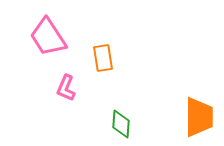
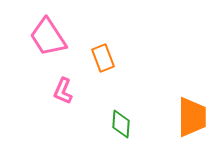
orange rectangle: rotated 12 degrees counterclockwise
pink L-shape: moved 3 px left, 3 px down
orange trapezoid: moved 7 px left
